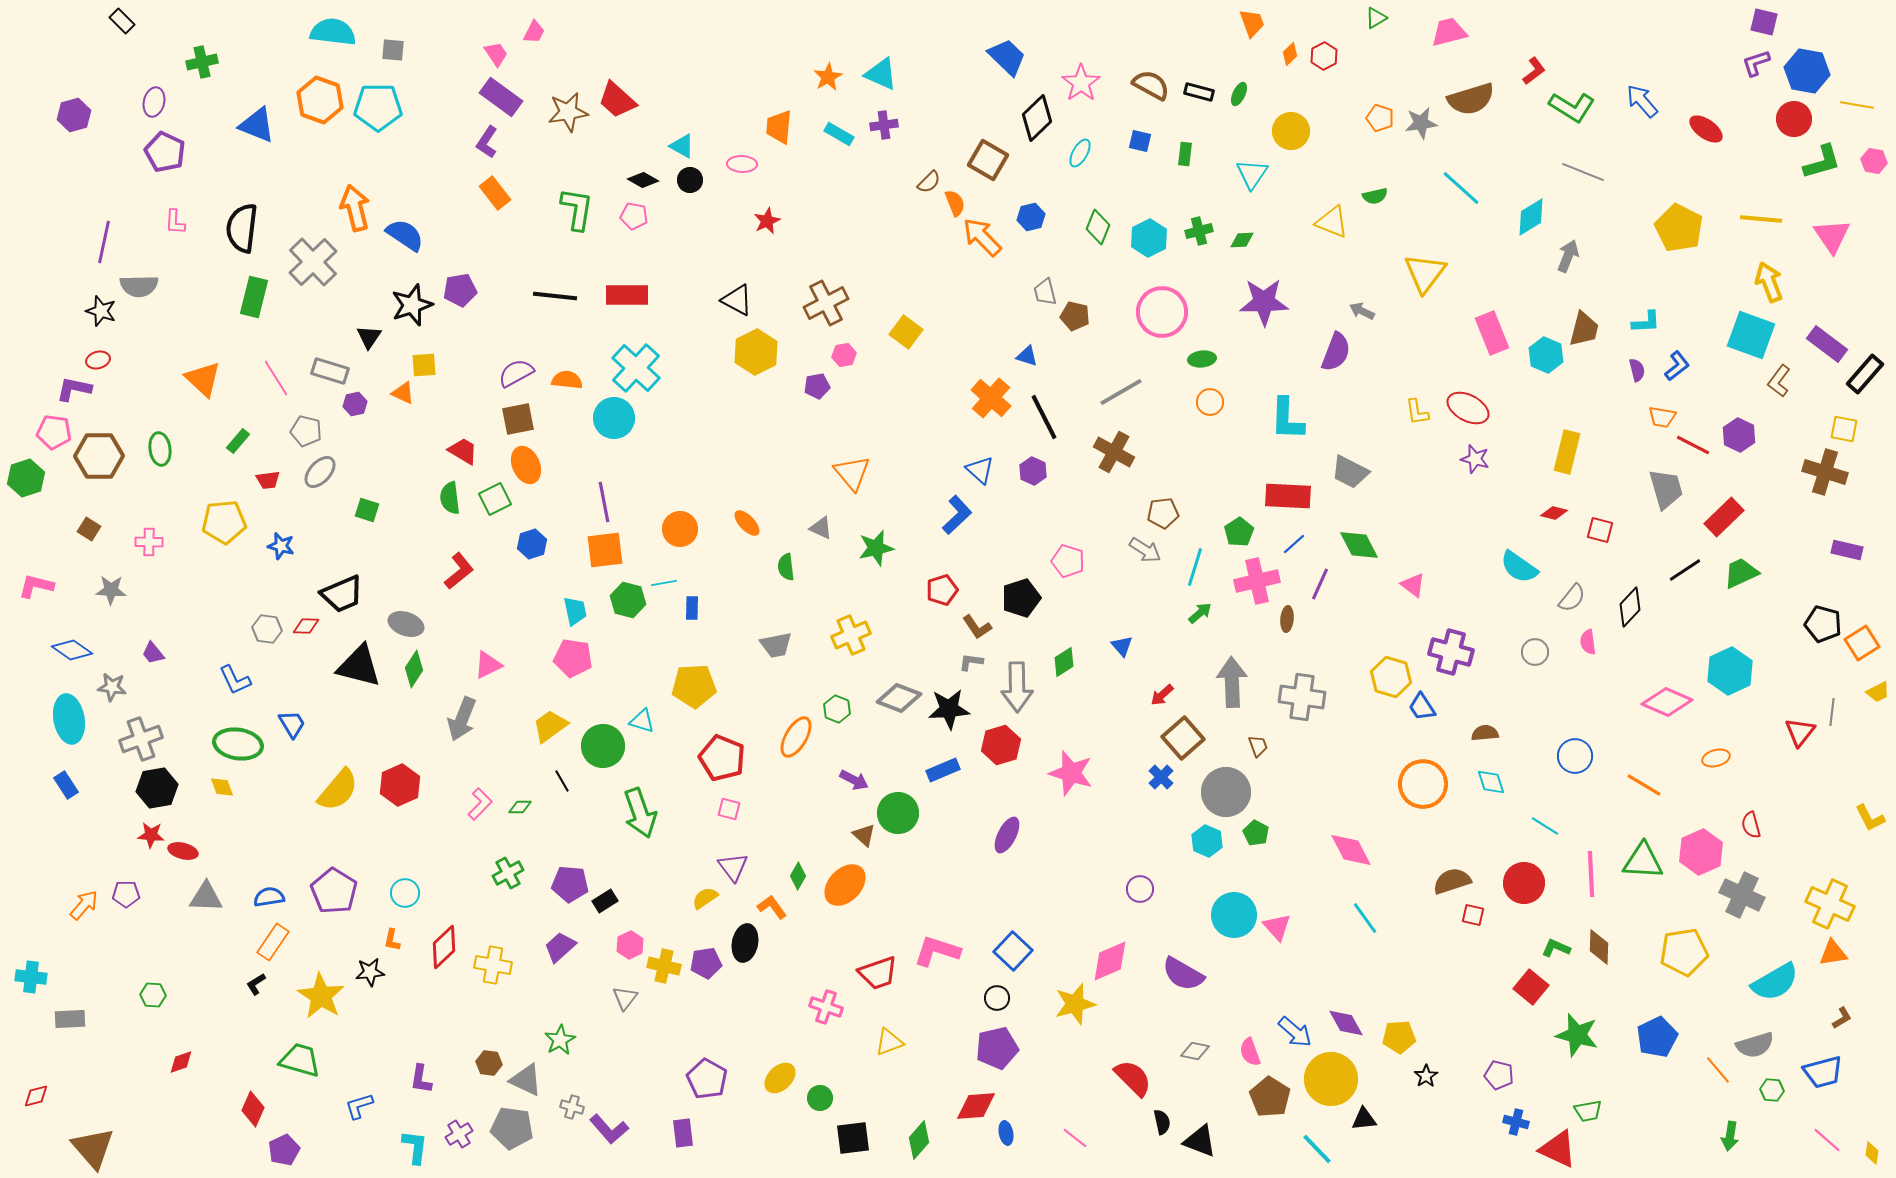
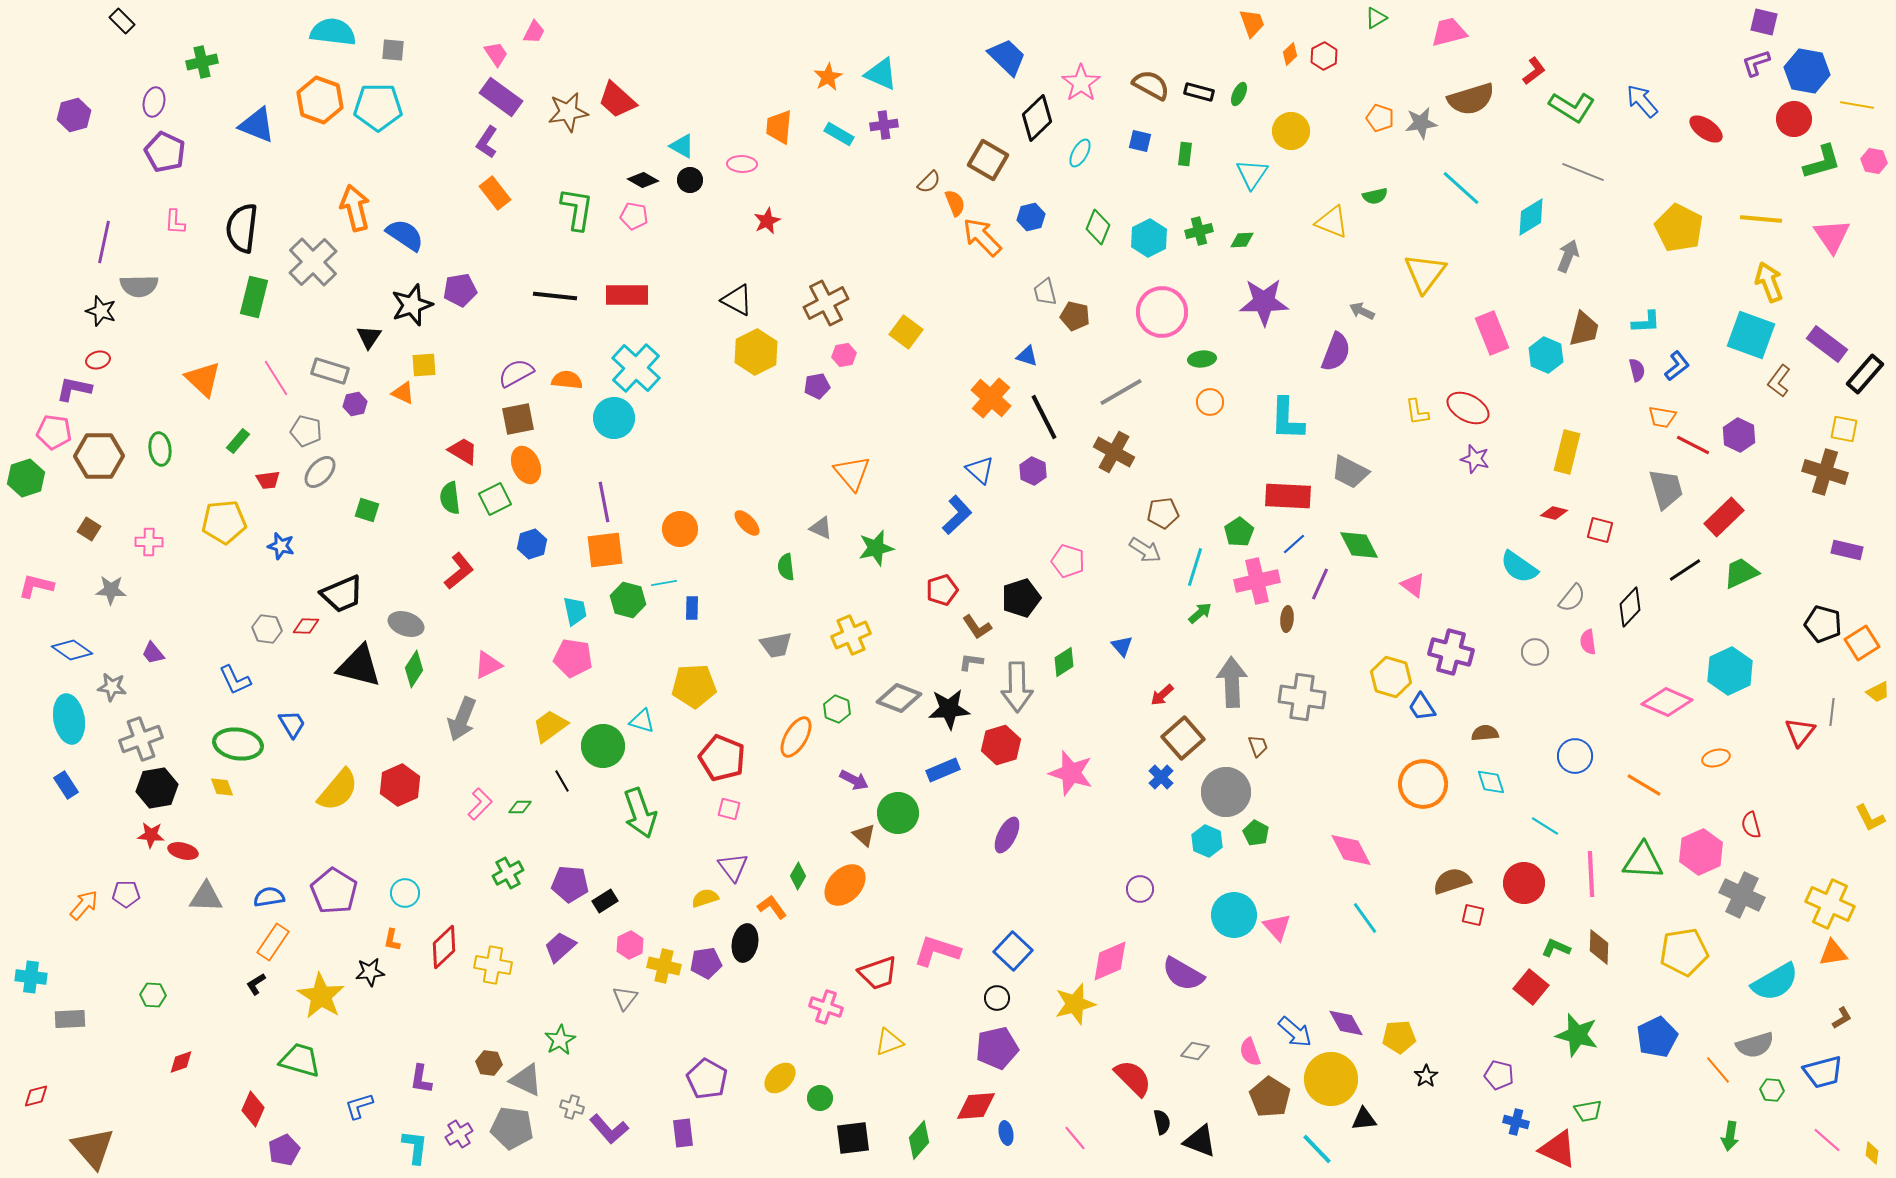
yellow semicircle at (705, 898): rotated 16 degrees clockwise
pink line at (1075, 1138): rotated 12 degrees clockwise
